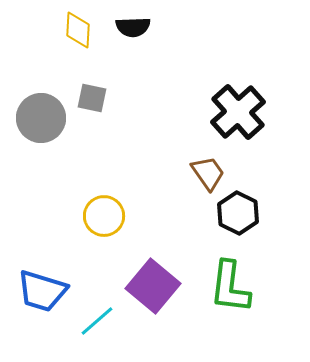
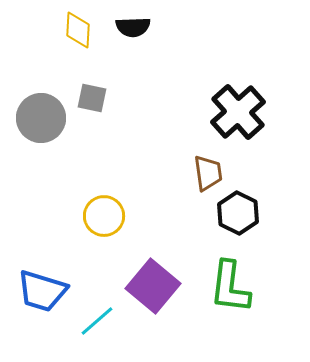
brown trapezoid: rotated 27 degrees clockwise
